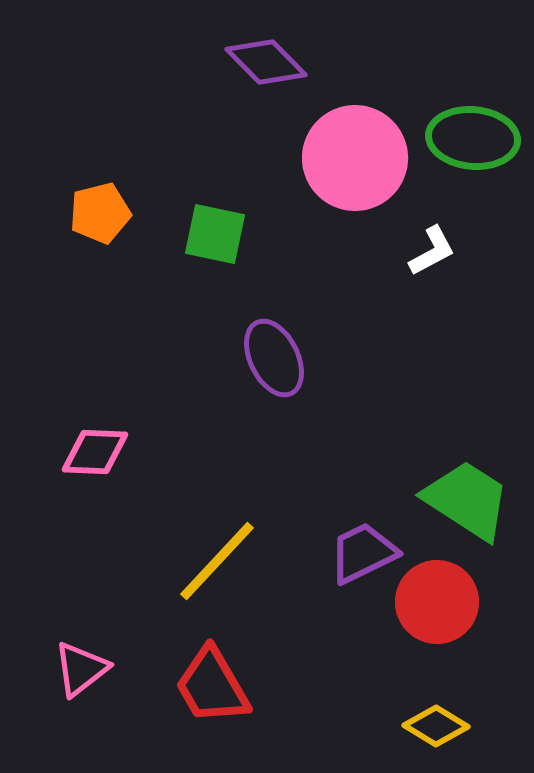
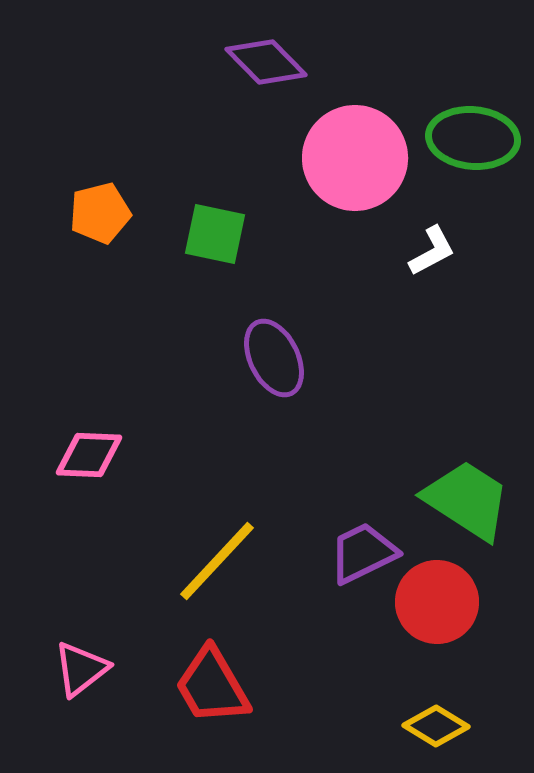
pink diamond: moved 6 px left, 3 px down
